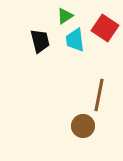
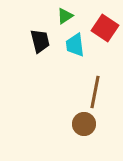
cyan trapezoid: moved 5 px down
brown line: moved 4 px left, 3 px up
brown circle: moved 1 px right, 2 px up
